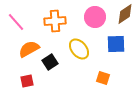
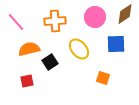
orange semicircle: rotated 15 degrees clockwise
